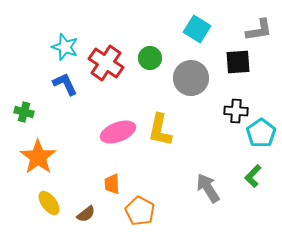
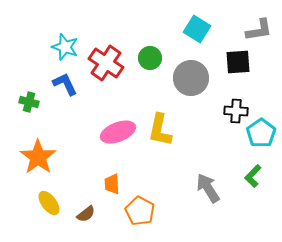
green cross: moved 5 px right, 10 px up
